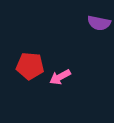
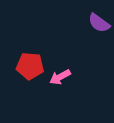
purple semicircle: rotated 25 degrees clockwise
